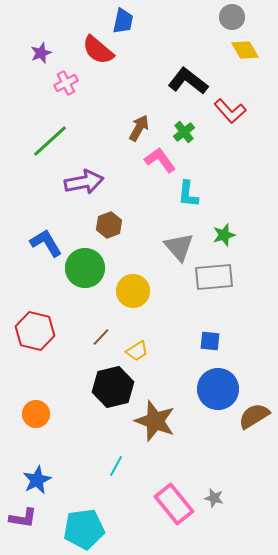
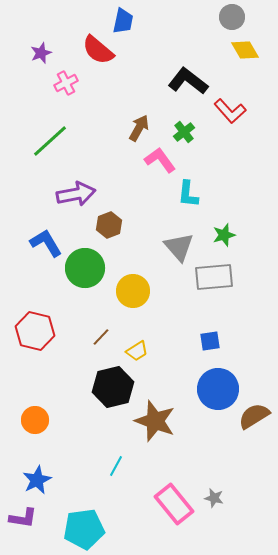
purple arrow: moved 8 px left, 12 px down
blue square: rotated 15 degrees counterclockwise
orange circle: moved 1 px left, 6 px down
